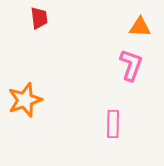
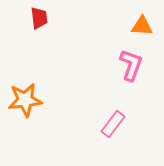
orange triangle: moved 2 px right, 1 px up
orange star: rotated 12 degrees clockwise
pink rectangle: rotated 36 degrees clockwise
